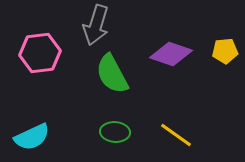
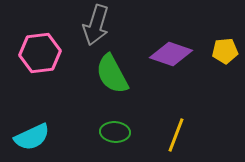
yellow line: rotated 76 degrees clockwise
